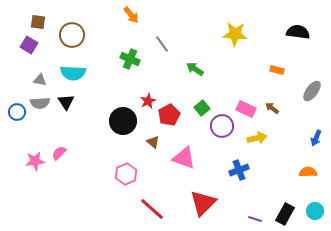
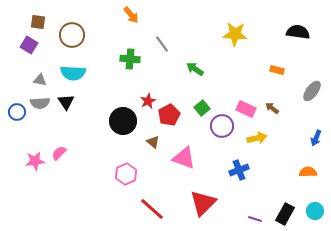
green cross: rotated 18 degrees counterclockwise
